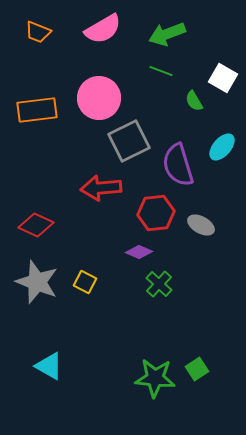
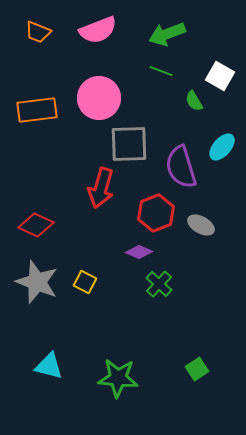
pink semicircle: moved 5 px left, 1 px down; rotated 9 degrees clockwise
white square: moved 3 px left, 2 px up
gray square: moved 3 px down; rotated 24 degrees clockwise
purple semicircle: moved 3 px right, 2 px down
red arrow: rotated 69 degrees counterclockwise
red hexagon: rotated 15 degrees counterclockwise
cyan triangle: rotated 16 degrees counterclockwise
green star: moved 37 px left
